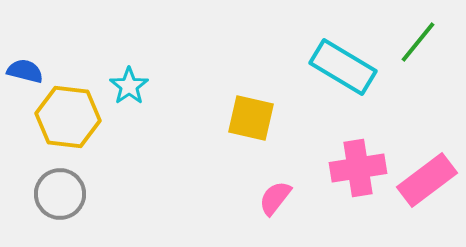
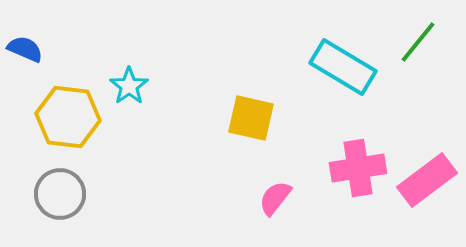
blue semicircle: moved 22 px up; rotated 9 degrees clockwise
